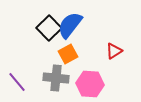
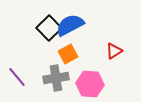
blue semicircle: rotated 24 degrees clockwise
gray cross: rotated 15 degrees counterclockwise
purple line: moved 5 px up
